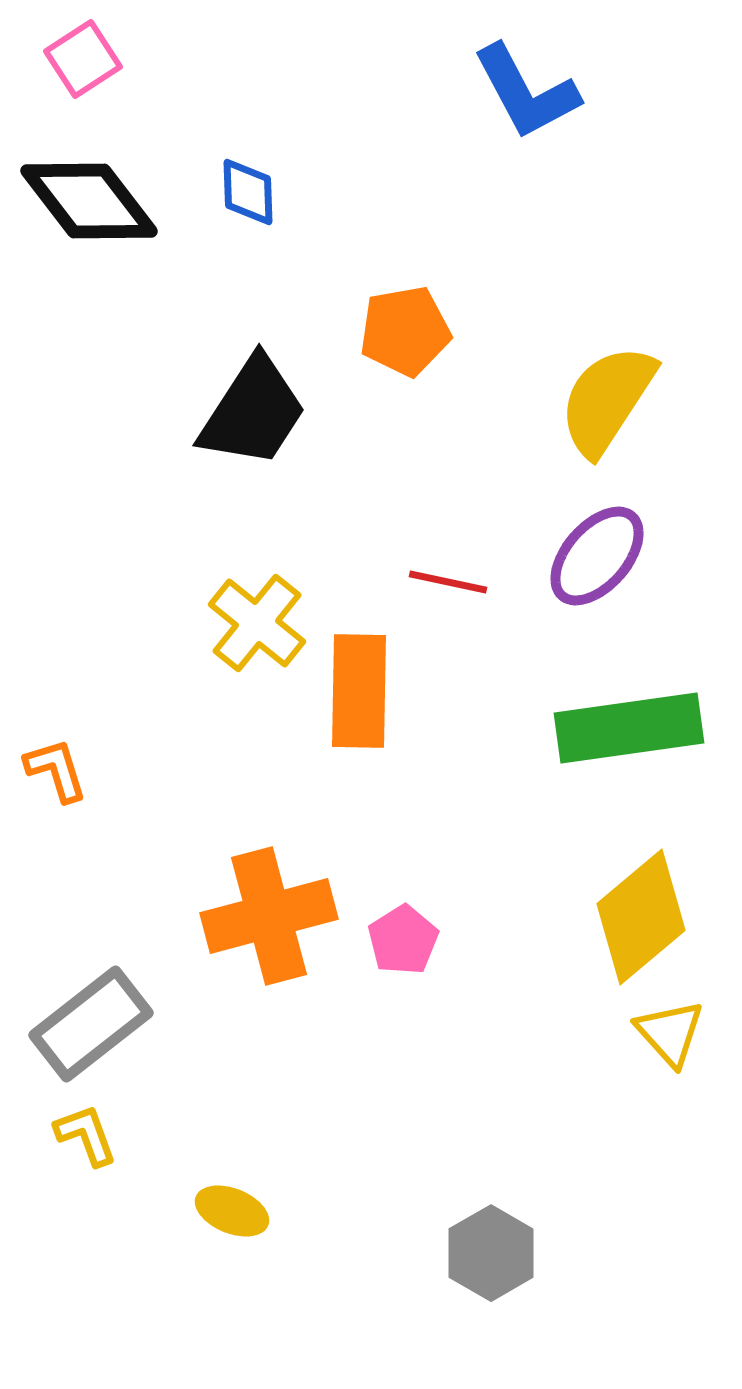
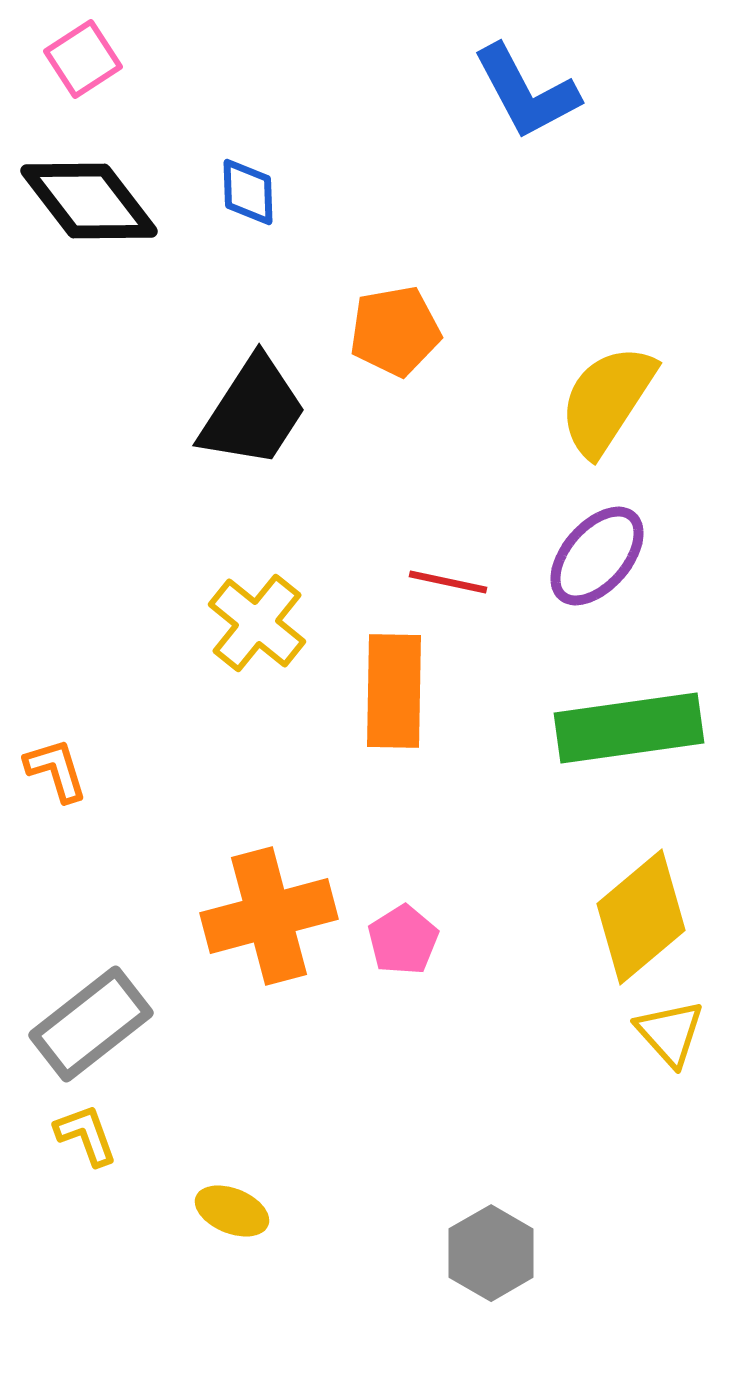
orange pentagon: moved 10 px left
orange rectangle: moved 35 px right
